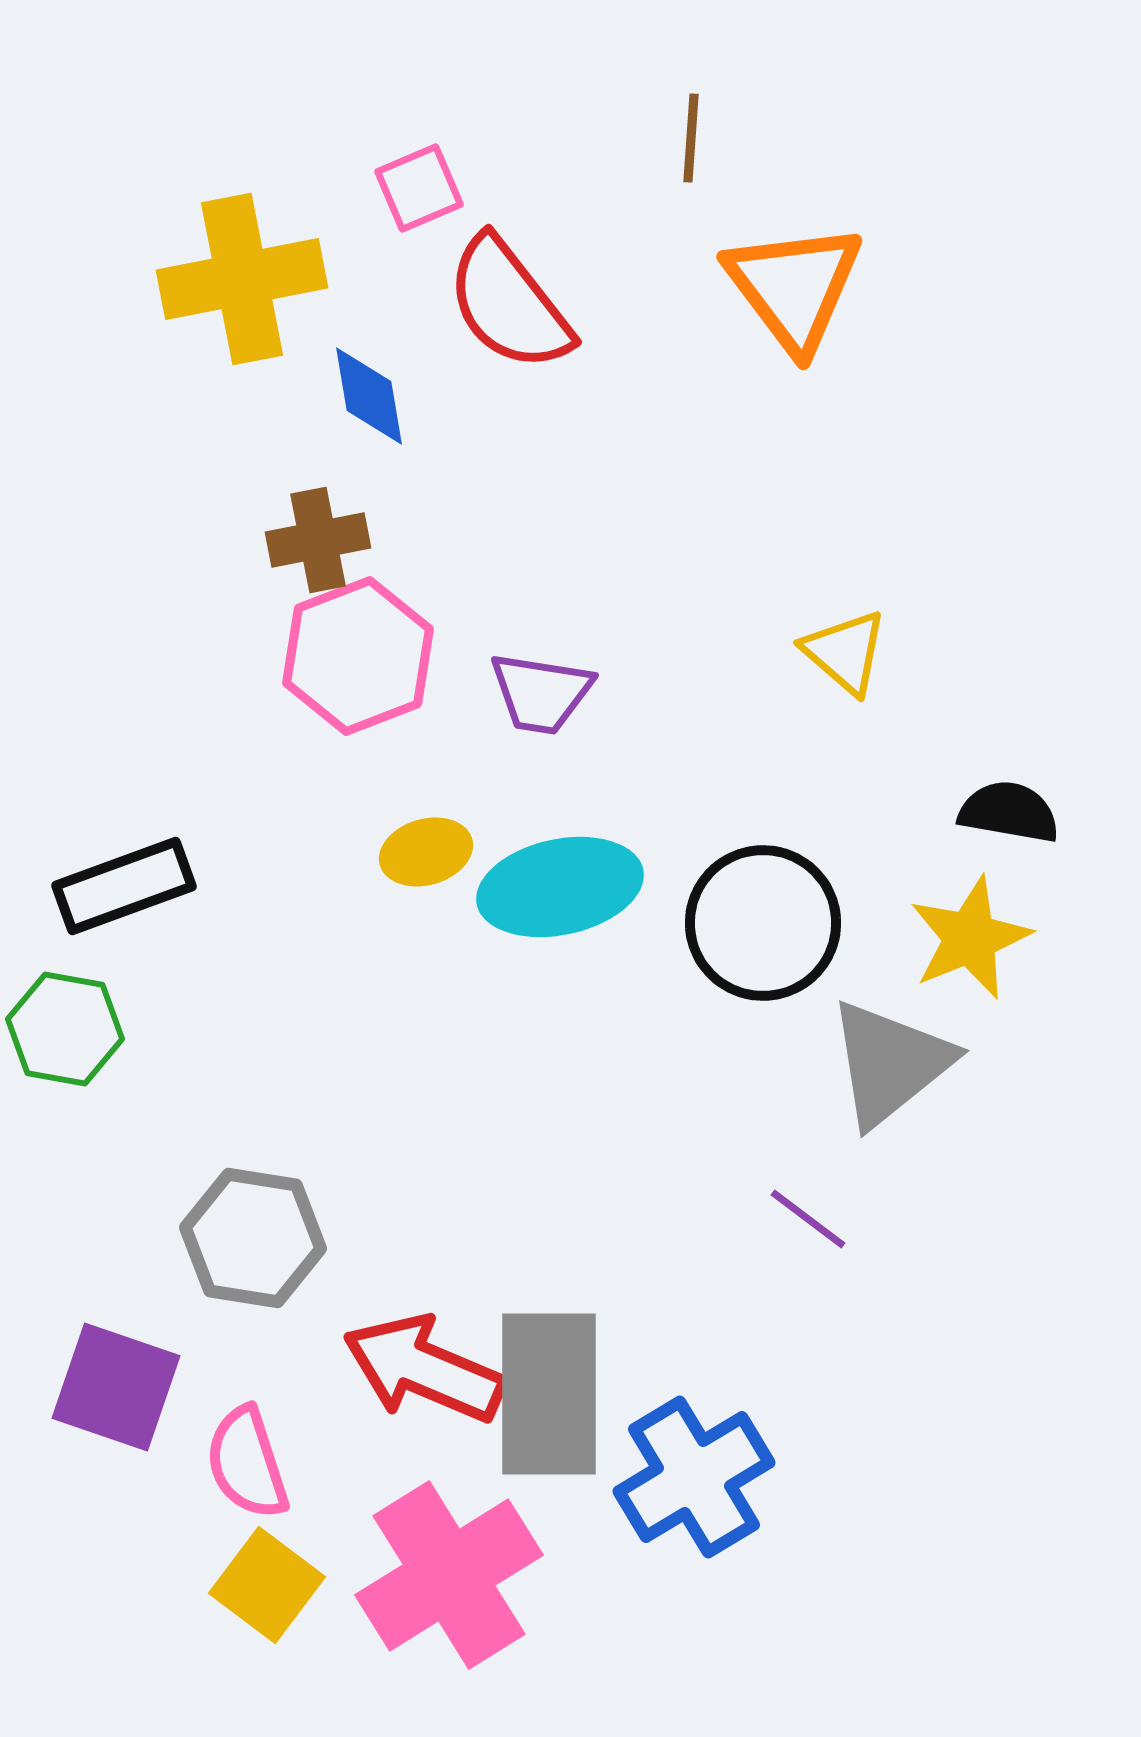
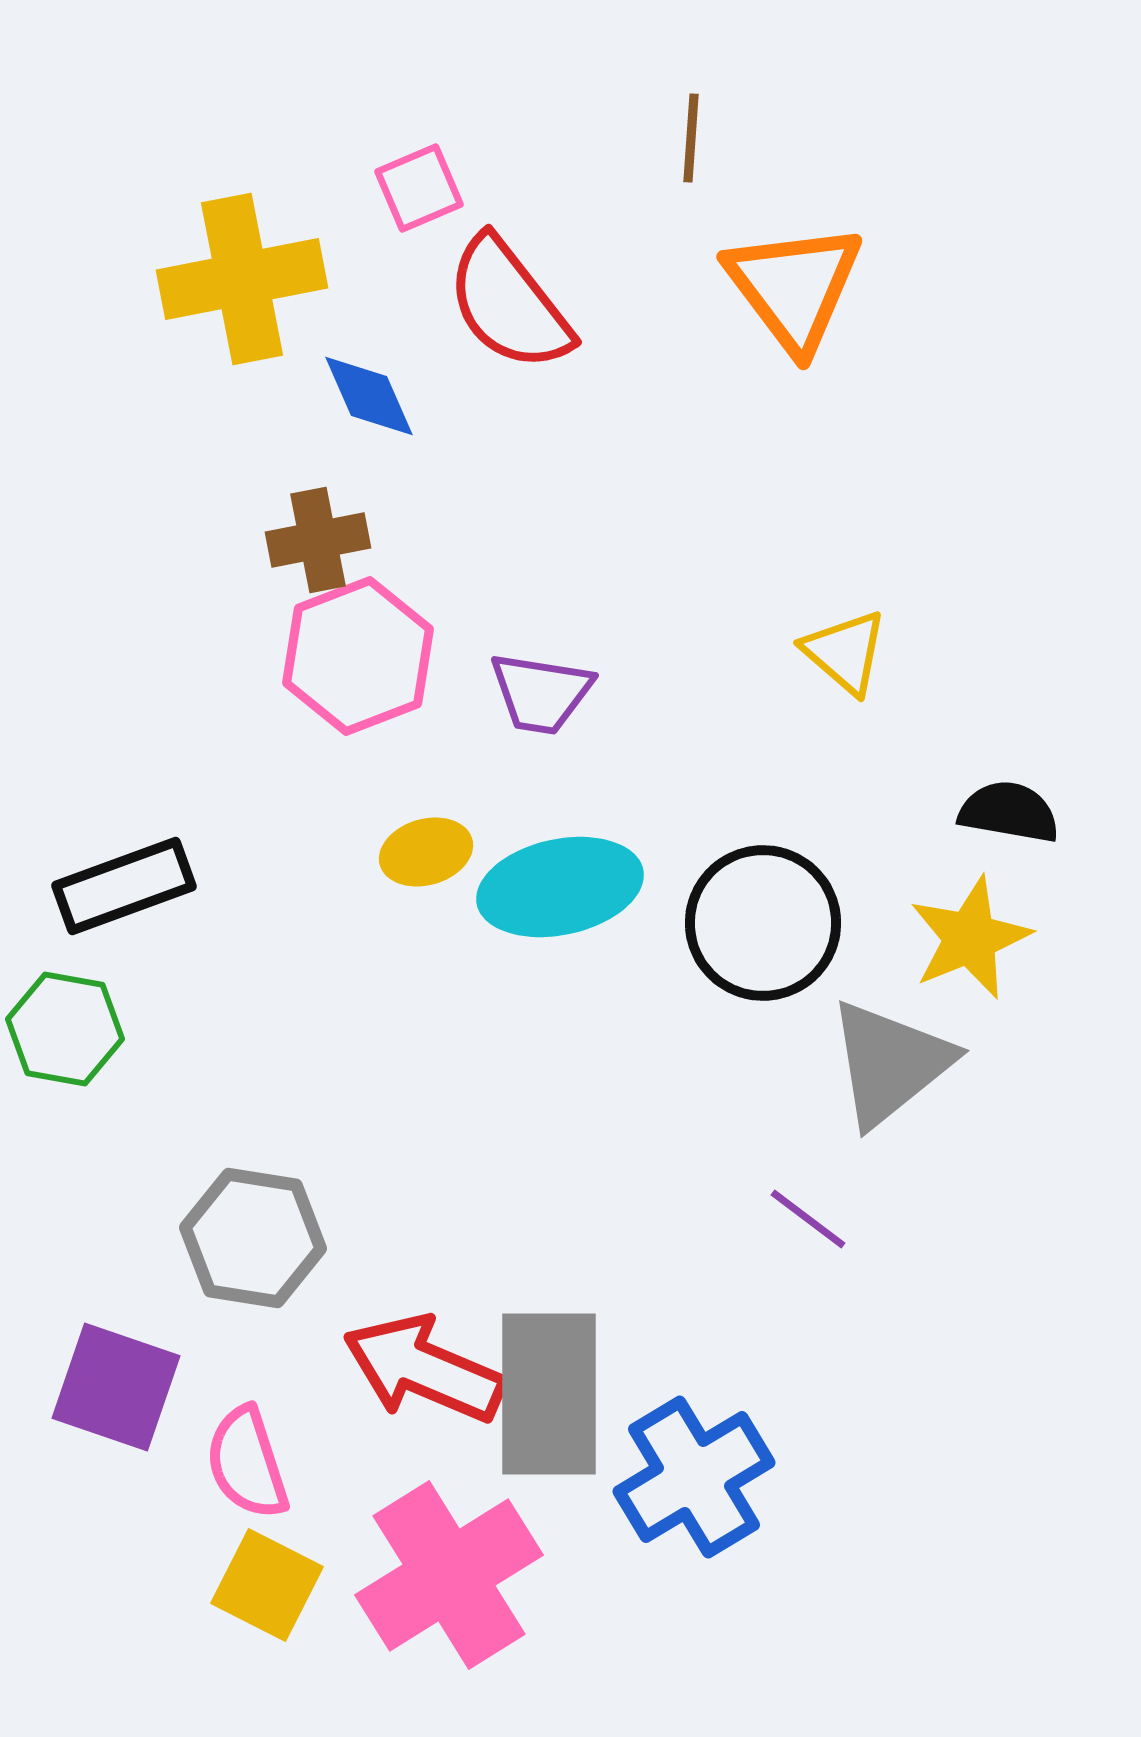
blue diamond: rotated 14 degrees counterclockwise
yellow square: rotated 10 degrees counterclockwise
